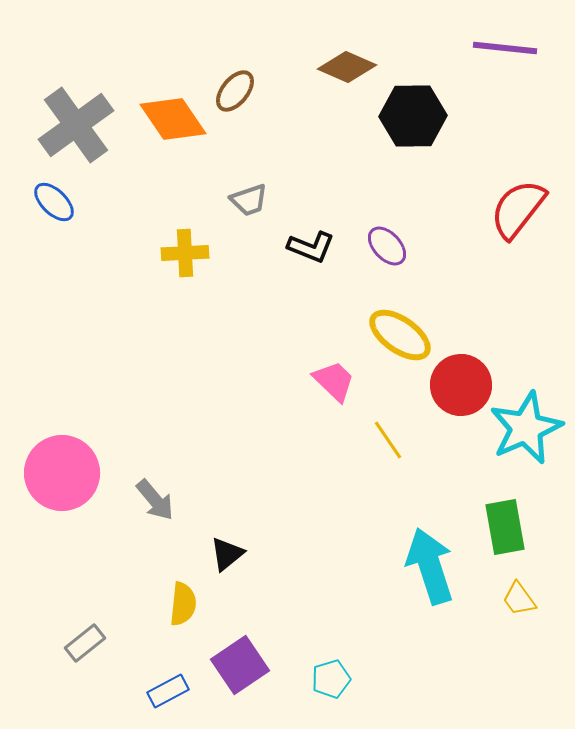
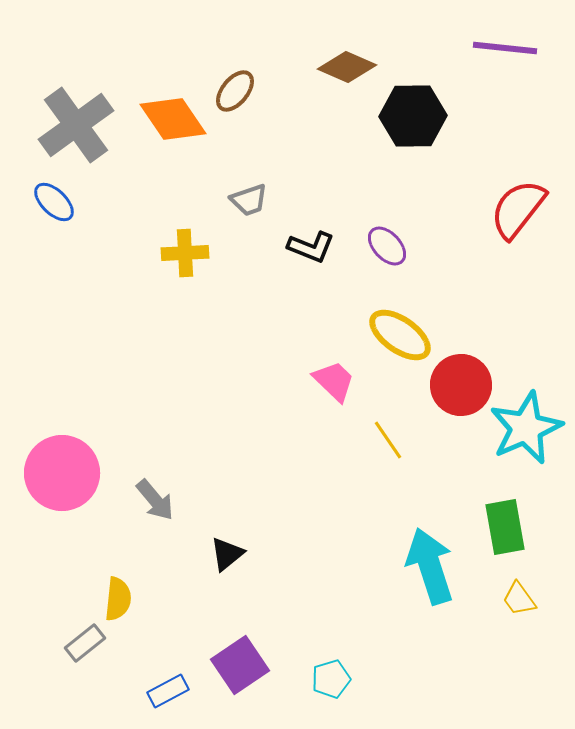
yellow semicircle: moved 65 px left, 5 px up
